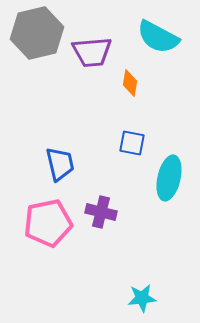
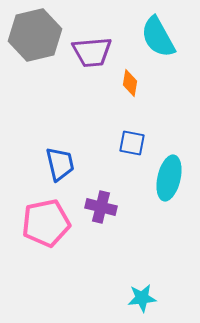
gray hexagon: moved 2 px left, 2 px down
cyan semicircle: rotated 33 degrees clockwise
purple cross: moved 5 px up
pink pentagon: moved 2 px left
